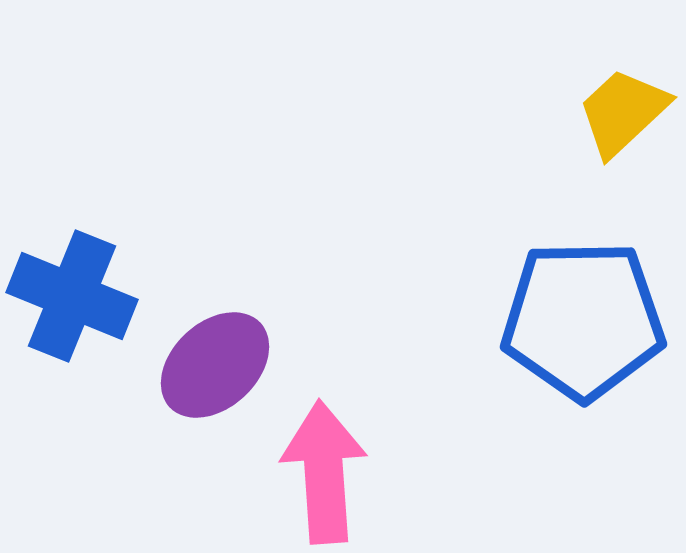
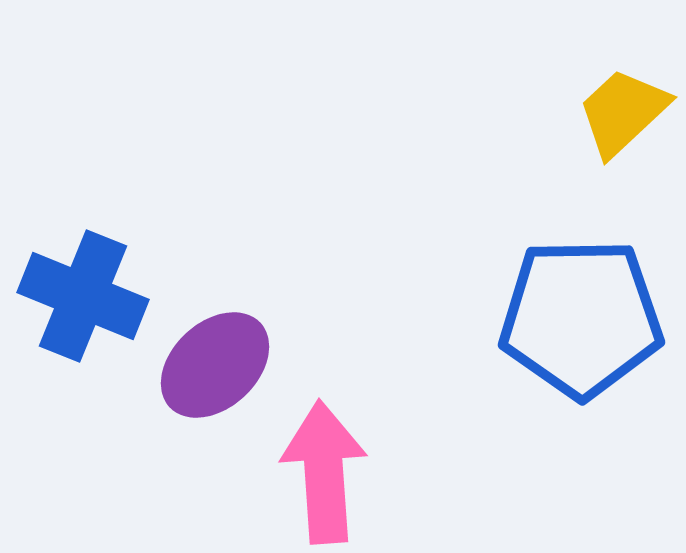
blue cross: moved 11 px right
blue pentagon: moved 2 px left, 2 px up
